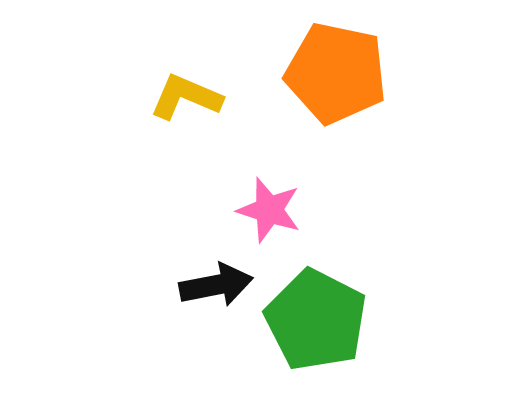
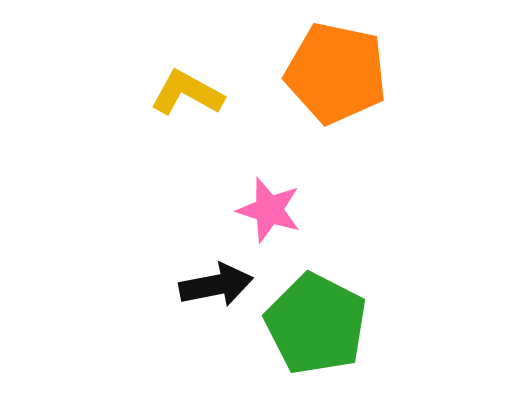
yellow L-shape: moved 1 px right, 4 px up; rotated 6 degrees clockwise
green pentagon: moved 4 px down
